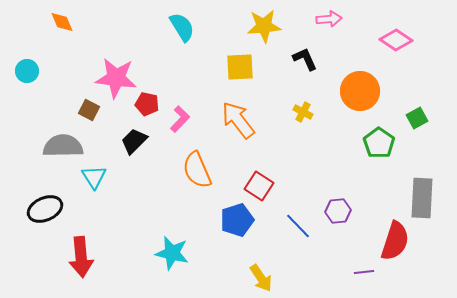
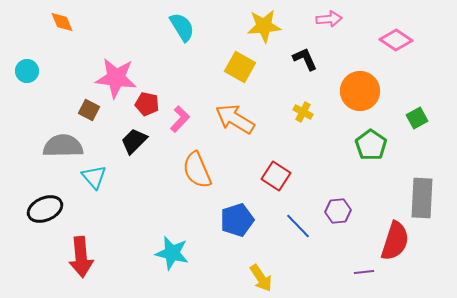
yellow square: rotated 32 degrees clockwise
orange arrow: moved 3 px left, 1 px up; rotated 21 degrees counterclockwise
green pentagon: moved 8 px left, 2 px down
cyan triangle: rotated 8 degrees counterclockwise
red square: moved 17 px right, 10 px up
